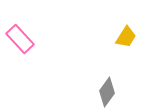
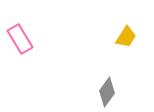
pink rectangle: rotated 12 degrees clockwise
